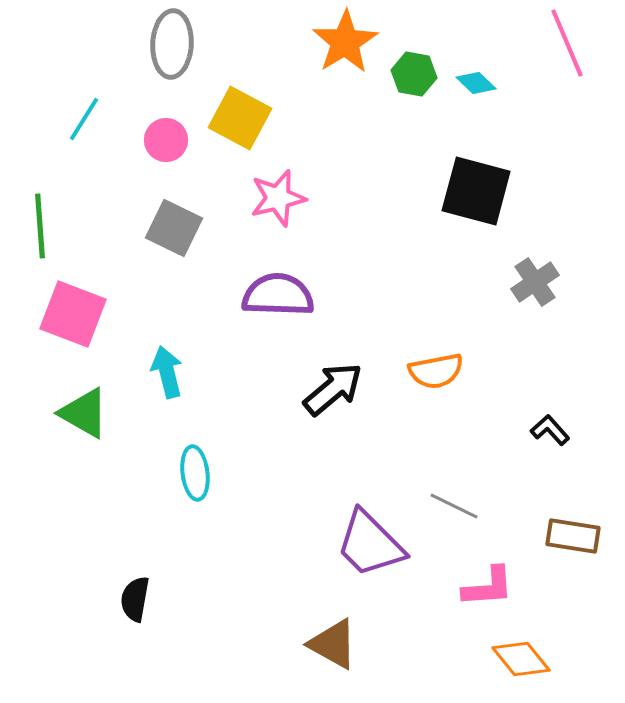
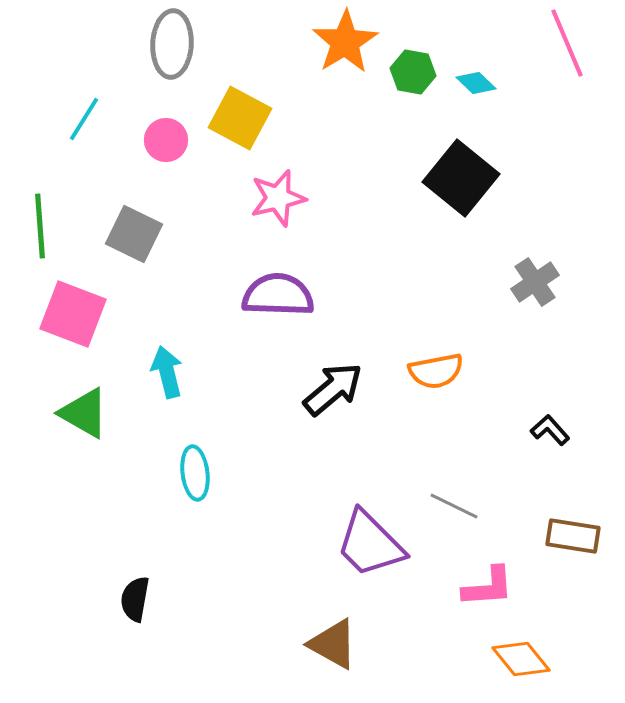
green hexagon: moved 1 px left, 2 px up
black square: moved 15 px left, 13 px up; rotated 24 degrees clockwise
gray square: moved 40 px left, 6 px down
